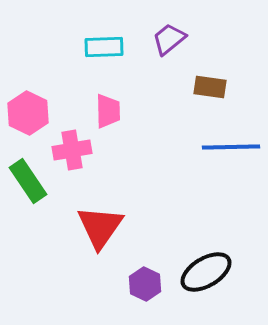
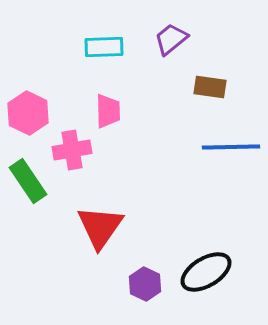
purple trapezoid: moved 2 px right
